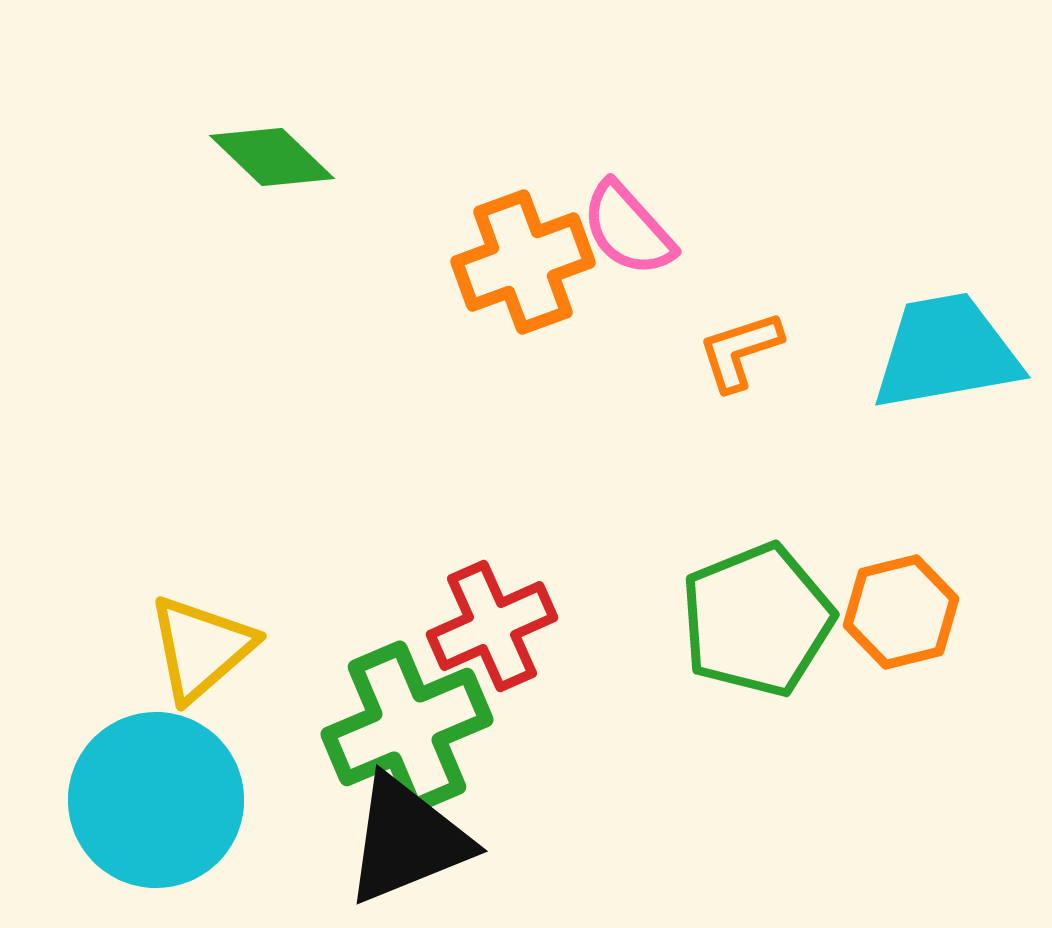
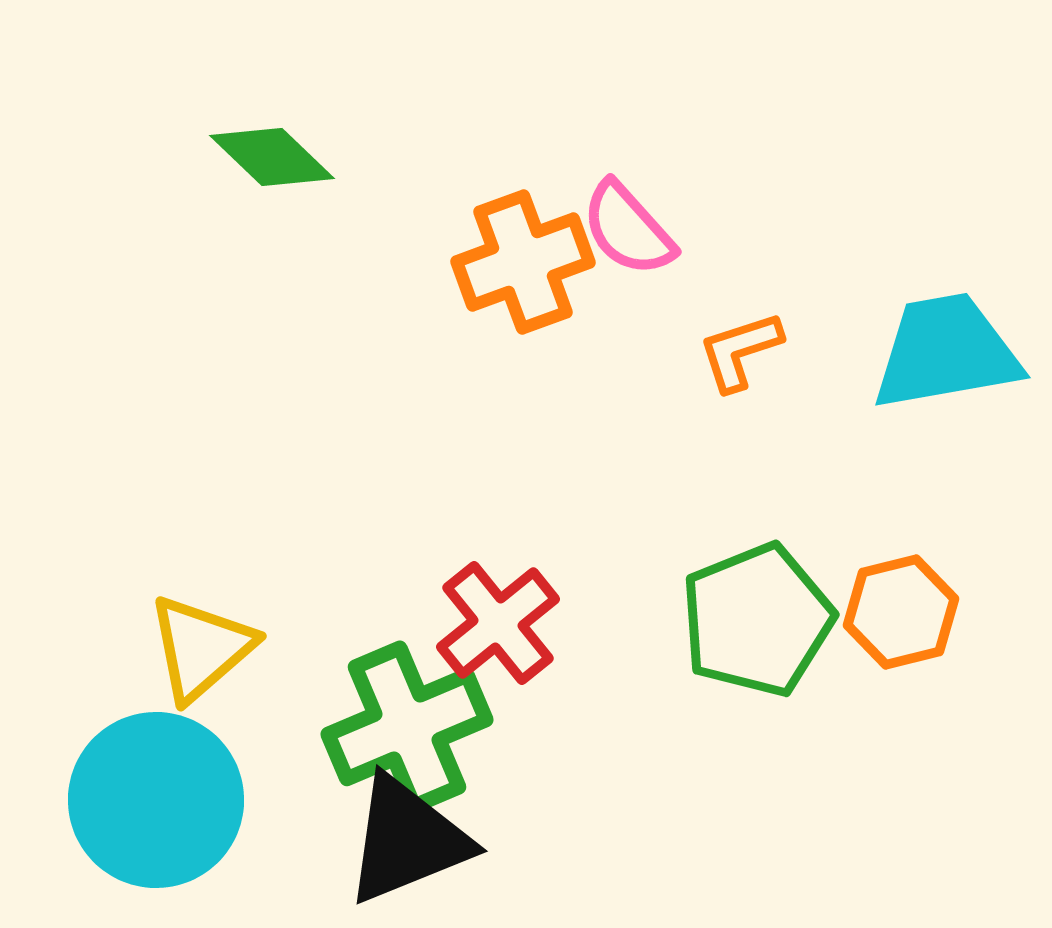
red cross: moved 6 px right, 3 px up; rotated 15 degrees counterclockwise
